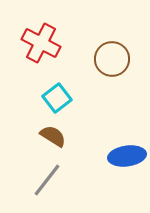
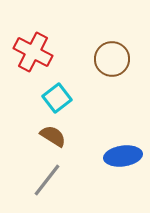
red cross: moved 8 px left, 9 px down
blue ellipse: moved 4 px left
